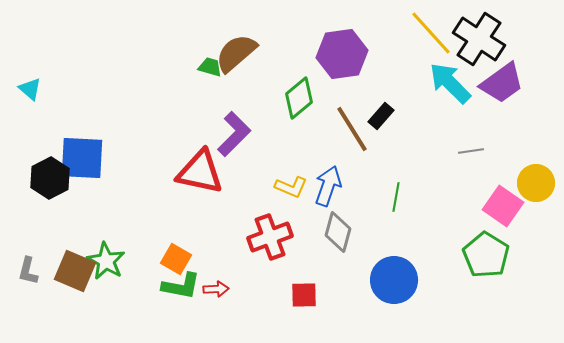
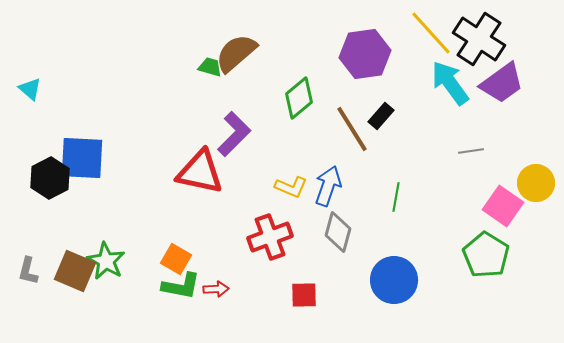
purple hexagon: moved 23 px right
cyan arrow: rotated 9 degrees clockwise
